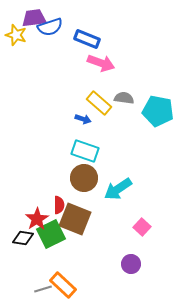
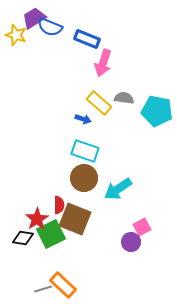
purple trapezoid: rotated 25 degrees counterclockwise
blue semicircle: rotated 40 degrees clockwise
pink arrow: moved 2 px right; rotated 88 degrees clockwise
cyan pentagon: moved 1 px left
pink square: rotated 18 degrees clockwise
purple circle: moved 22 px up
